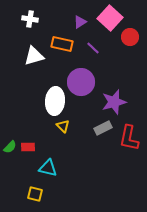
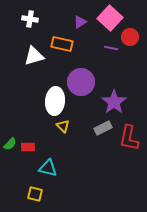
purple line: moved 18 px right; rotated 32 degrees counterclockwise
purple star: rotated 20 degrees counterclockwise
green semicircle: moved 3 px up
